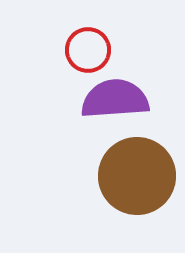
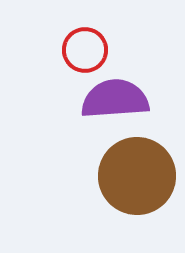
red circle: moved 3 px left
